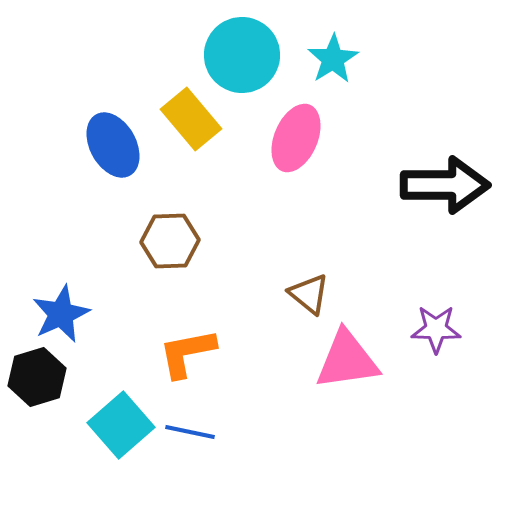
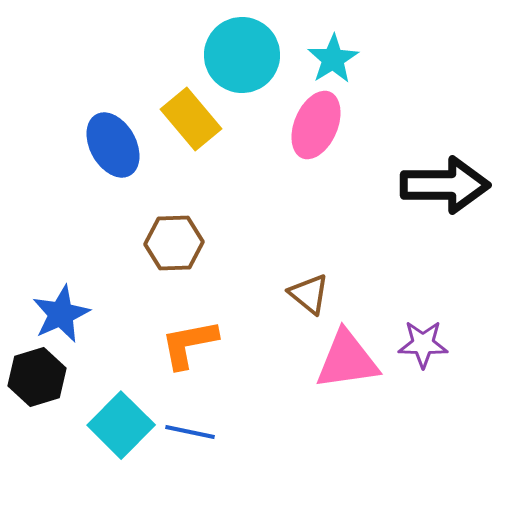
pink ellipse: moved 20 px right, 13 px up
brown hexagon: moved 4 px right, 2 px down
purple star: moved 13 px left, 15 px down
orange L-shape: moved 2 px right, 9 px up
cyan square: rotated 4 degrees counterclockwise
